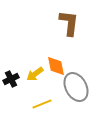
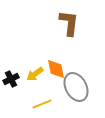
orange diamond: moved 3 px down
